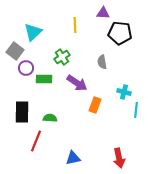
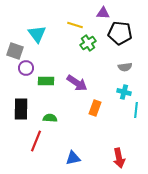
yellow line: rotated 70 degrees counterclockwise
cyan triangle: moved 4 px right, 2 px down; rotated 24 degrees counterclockwise
gray square: rotated 18 degrees counterclockwise
green cross: moved 26 px right, 14 px up
gray semicircle: moved 23 px right, 5 px down; rotated 88 degrees counterclockwise
green rectangle: moved 2 px right, 2 px down
orange rectangle: moved 3 px down
black rectangle: moved 1 px left, 3 px up
